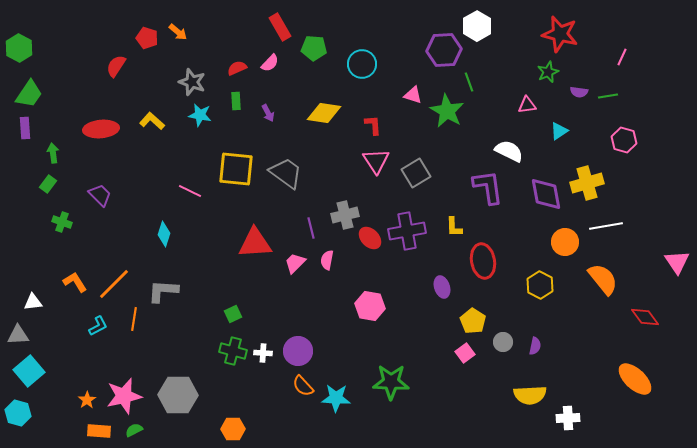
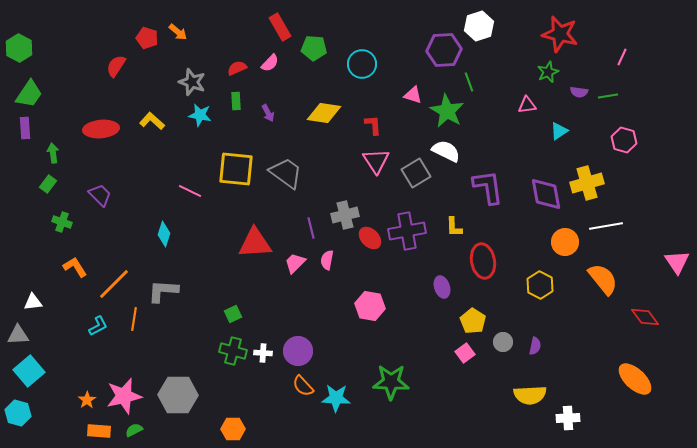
white hexagon at (477, 26): moved 2 px right; rotated 12 degrees clockwise
white semicircle at (509, 151): moved 63 px left
orange L-shape at (75, 282): moved 15 px up
